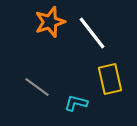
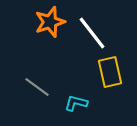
yellow rectangle: moved 7 px up
